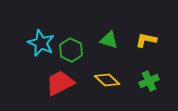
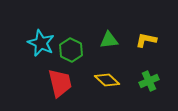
green triangle: rotated 24 degrees counterclockwise
red trapezoid: rotated 104 degrees clockwise
